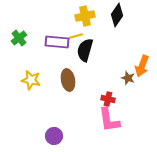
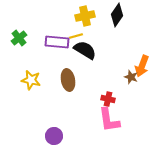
black semicircle: rotated 105 degrees clockwise
brown star: moved 3 px right, 1 px up
